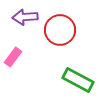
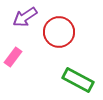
purple arrow: rotated 30 degrees counterclockwise
red circle: moved 1 px left, 2 px down
